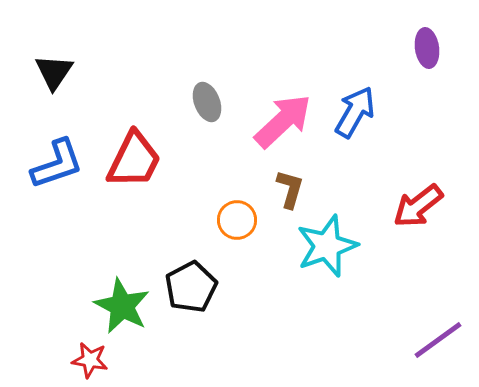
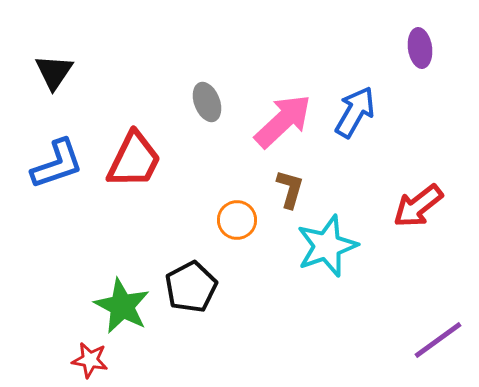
purple ellipse: moved 7 px left
